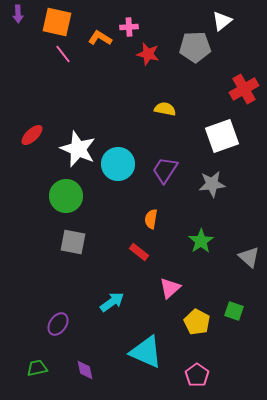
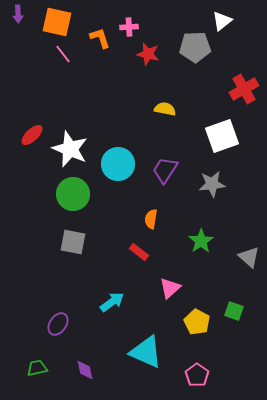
orange L-shape: rotated 40 degrees clockwise
white star: moved 8 px left
green circle: moved 7 px right, 2 px up
